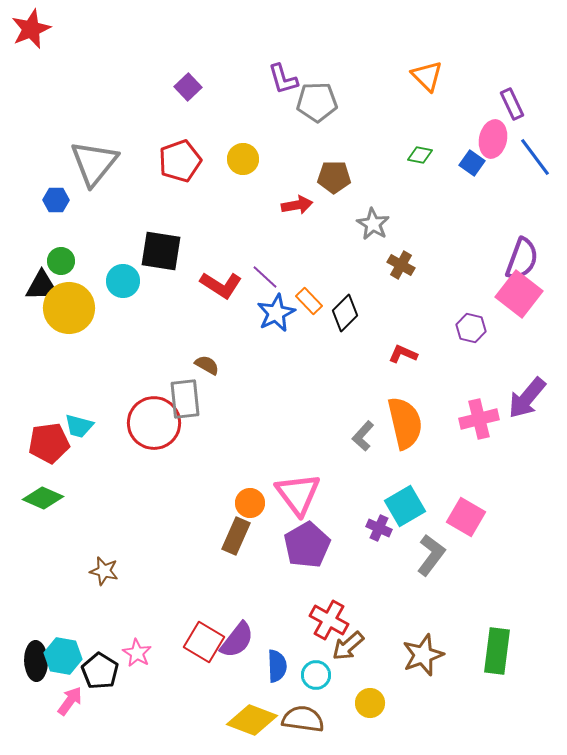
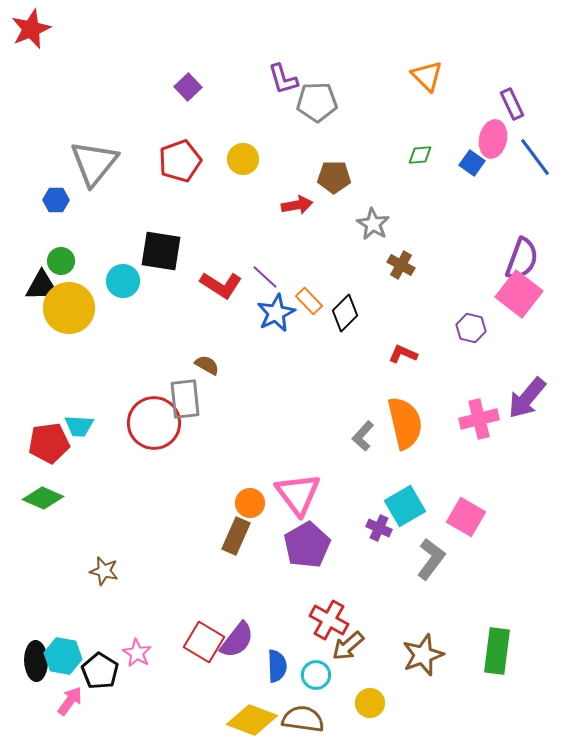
green diamond at (420, 155): rotated 15 degrees counterclockwise
cyan trapezoid at (79, 426): rotated 12 degrees counterclockwise
gray L-shape at (431, 555): moved 4 px down
